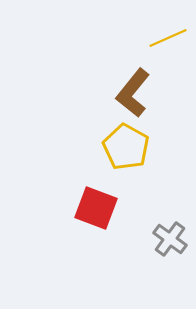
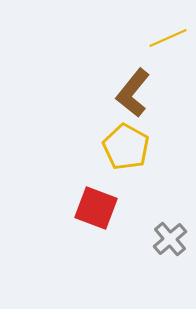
gray cross: rotated 12 degrees clockwise
